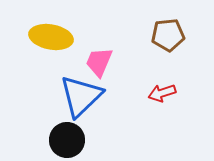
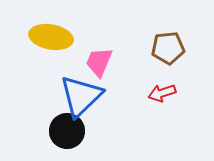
brown pentagon: moved 13 px down
black circle: moved 9 px up
